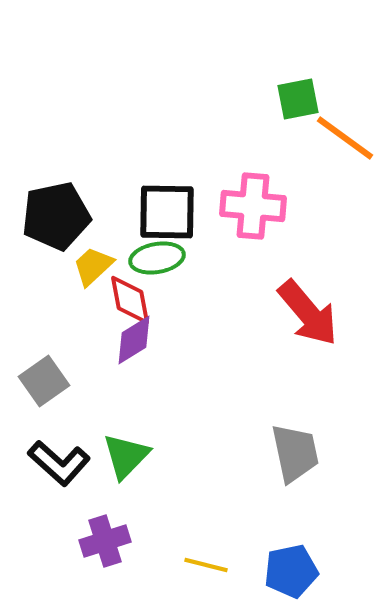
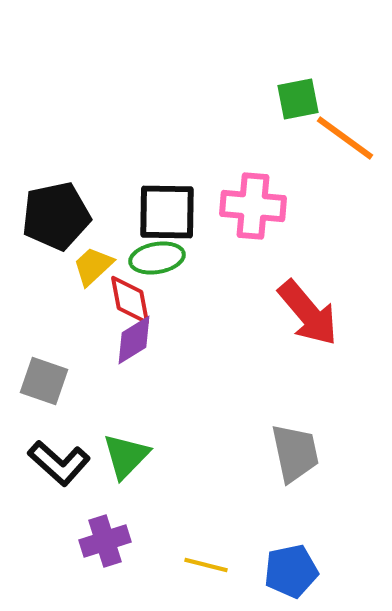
gray square: rotated 36 degrees counterclockwise
